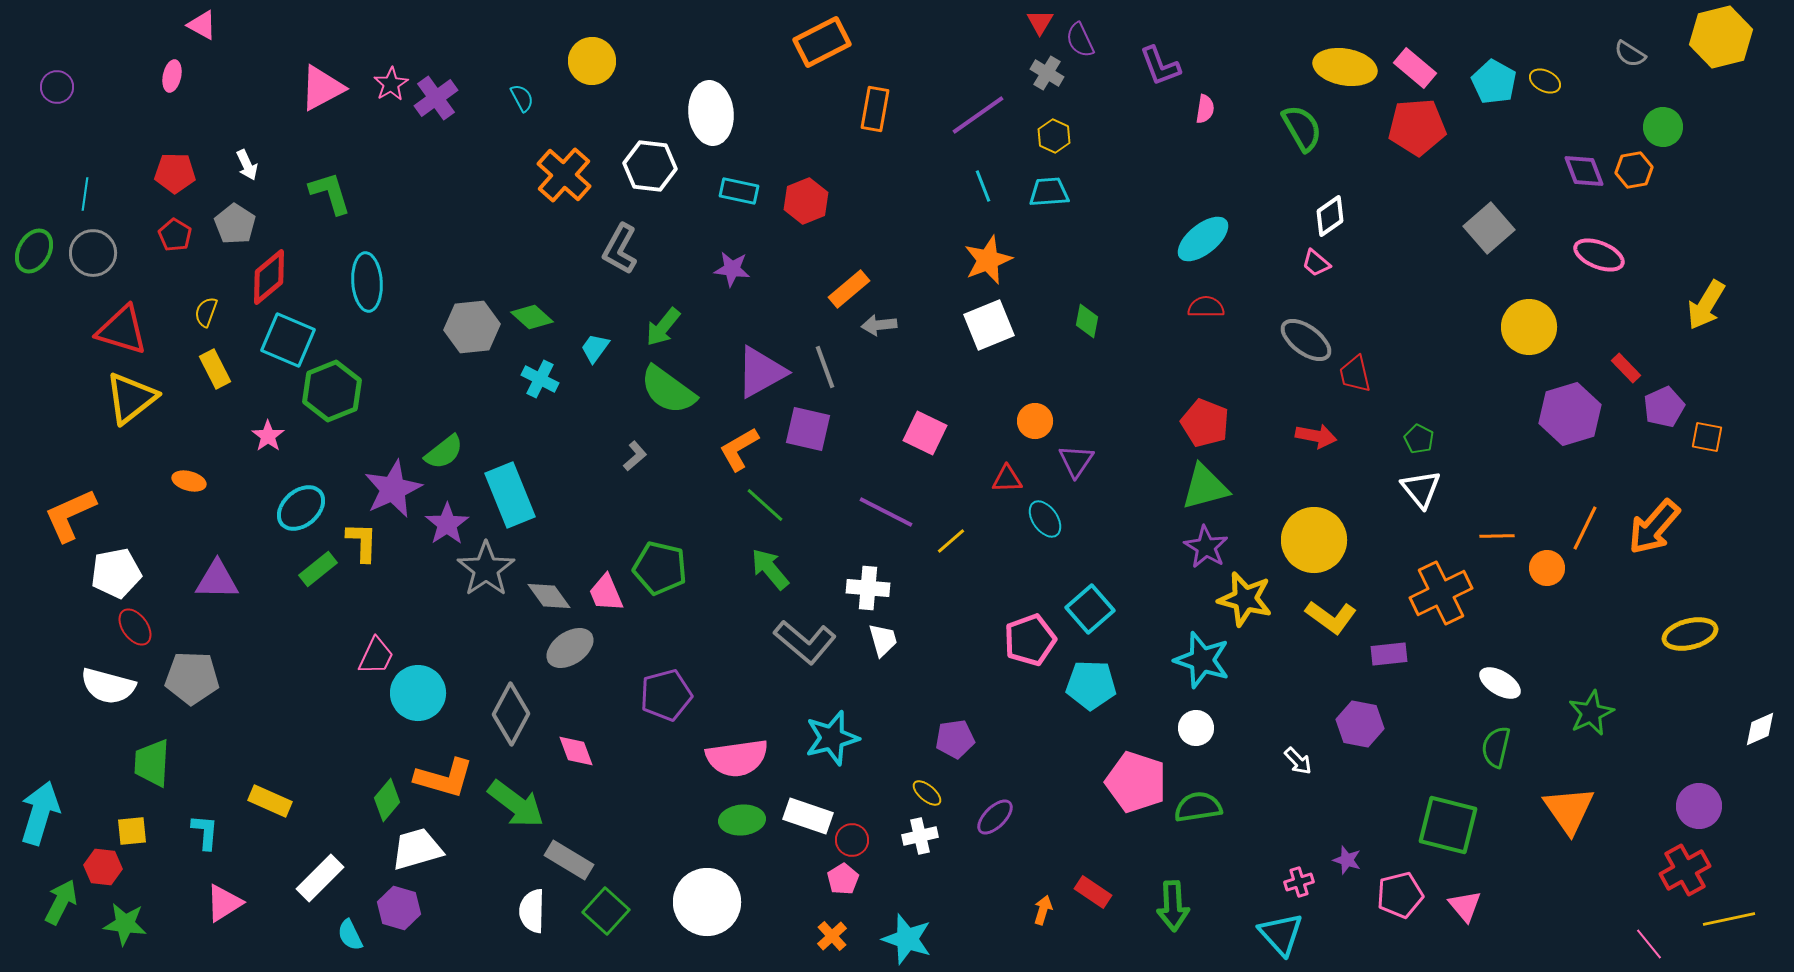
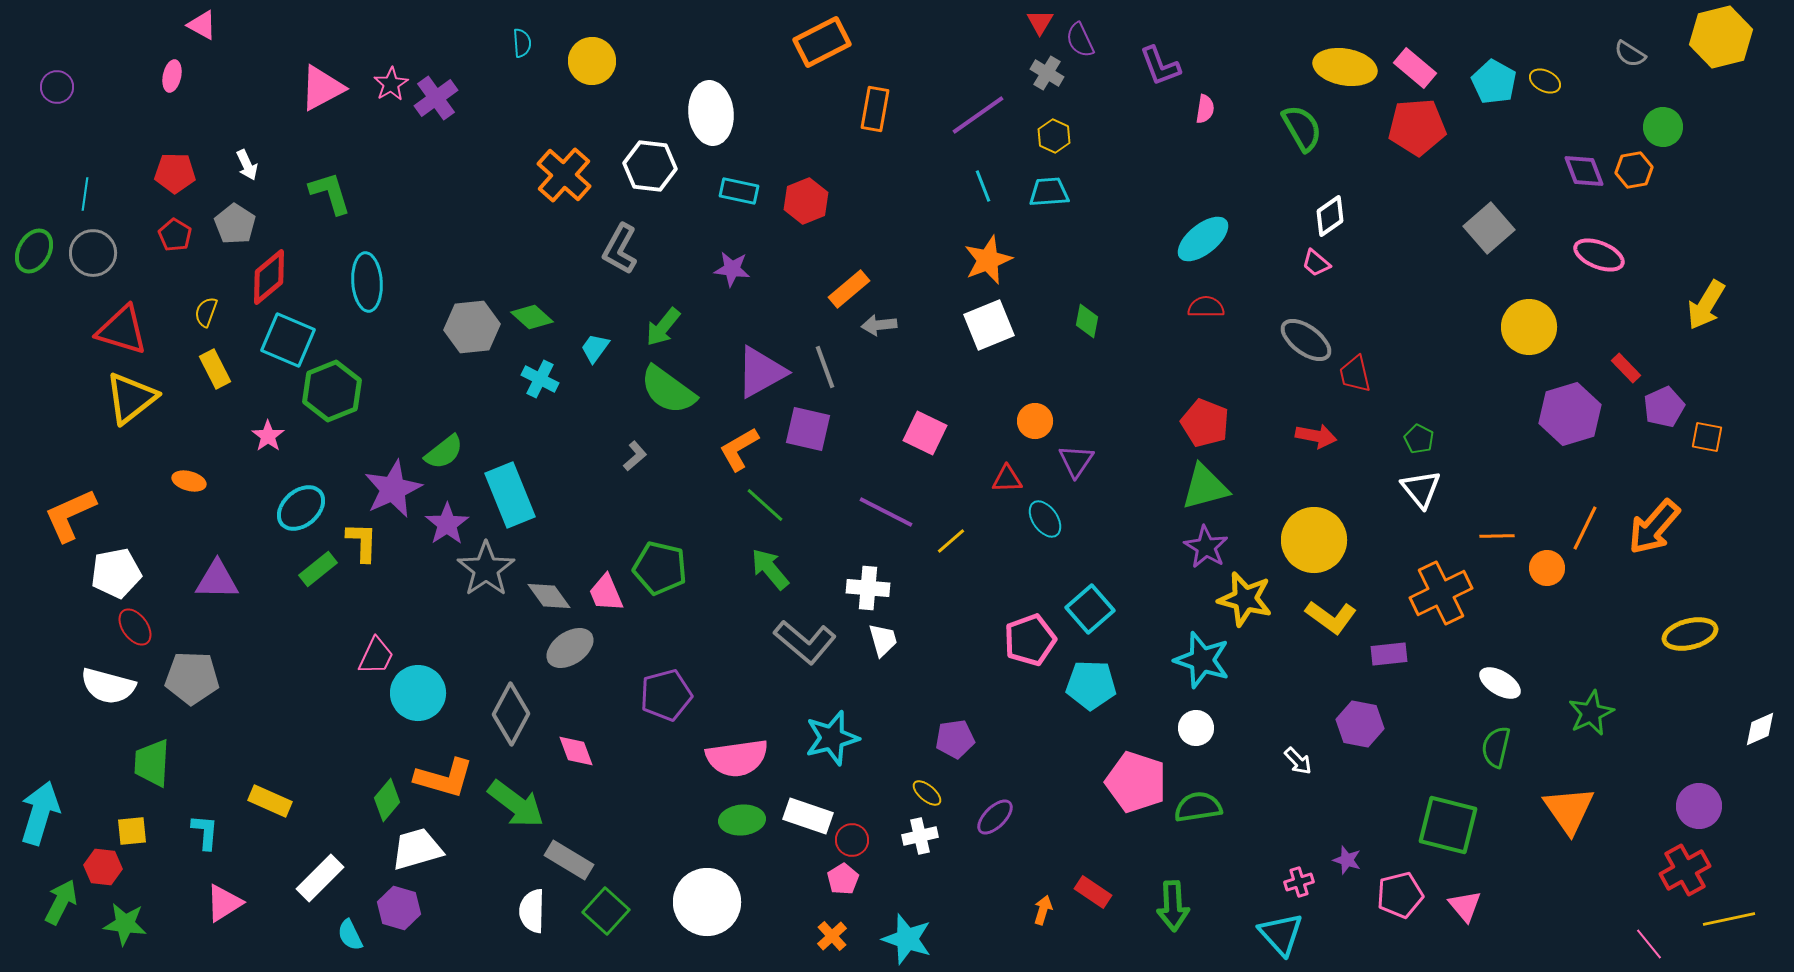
cyan semicircle at (522, 98): moved 55 px up; rotated 24 degrees clockwise
